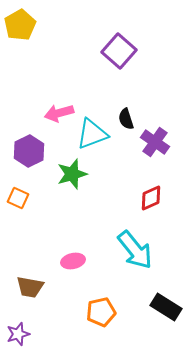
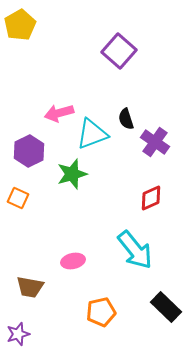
black rectangle: rotated 12 degrees clockwise
